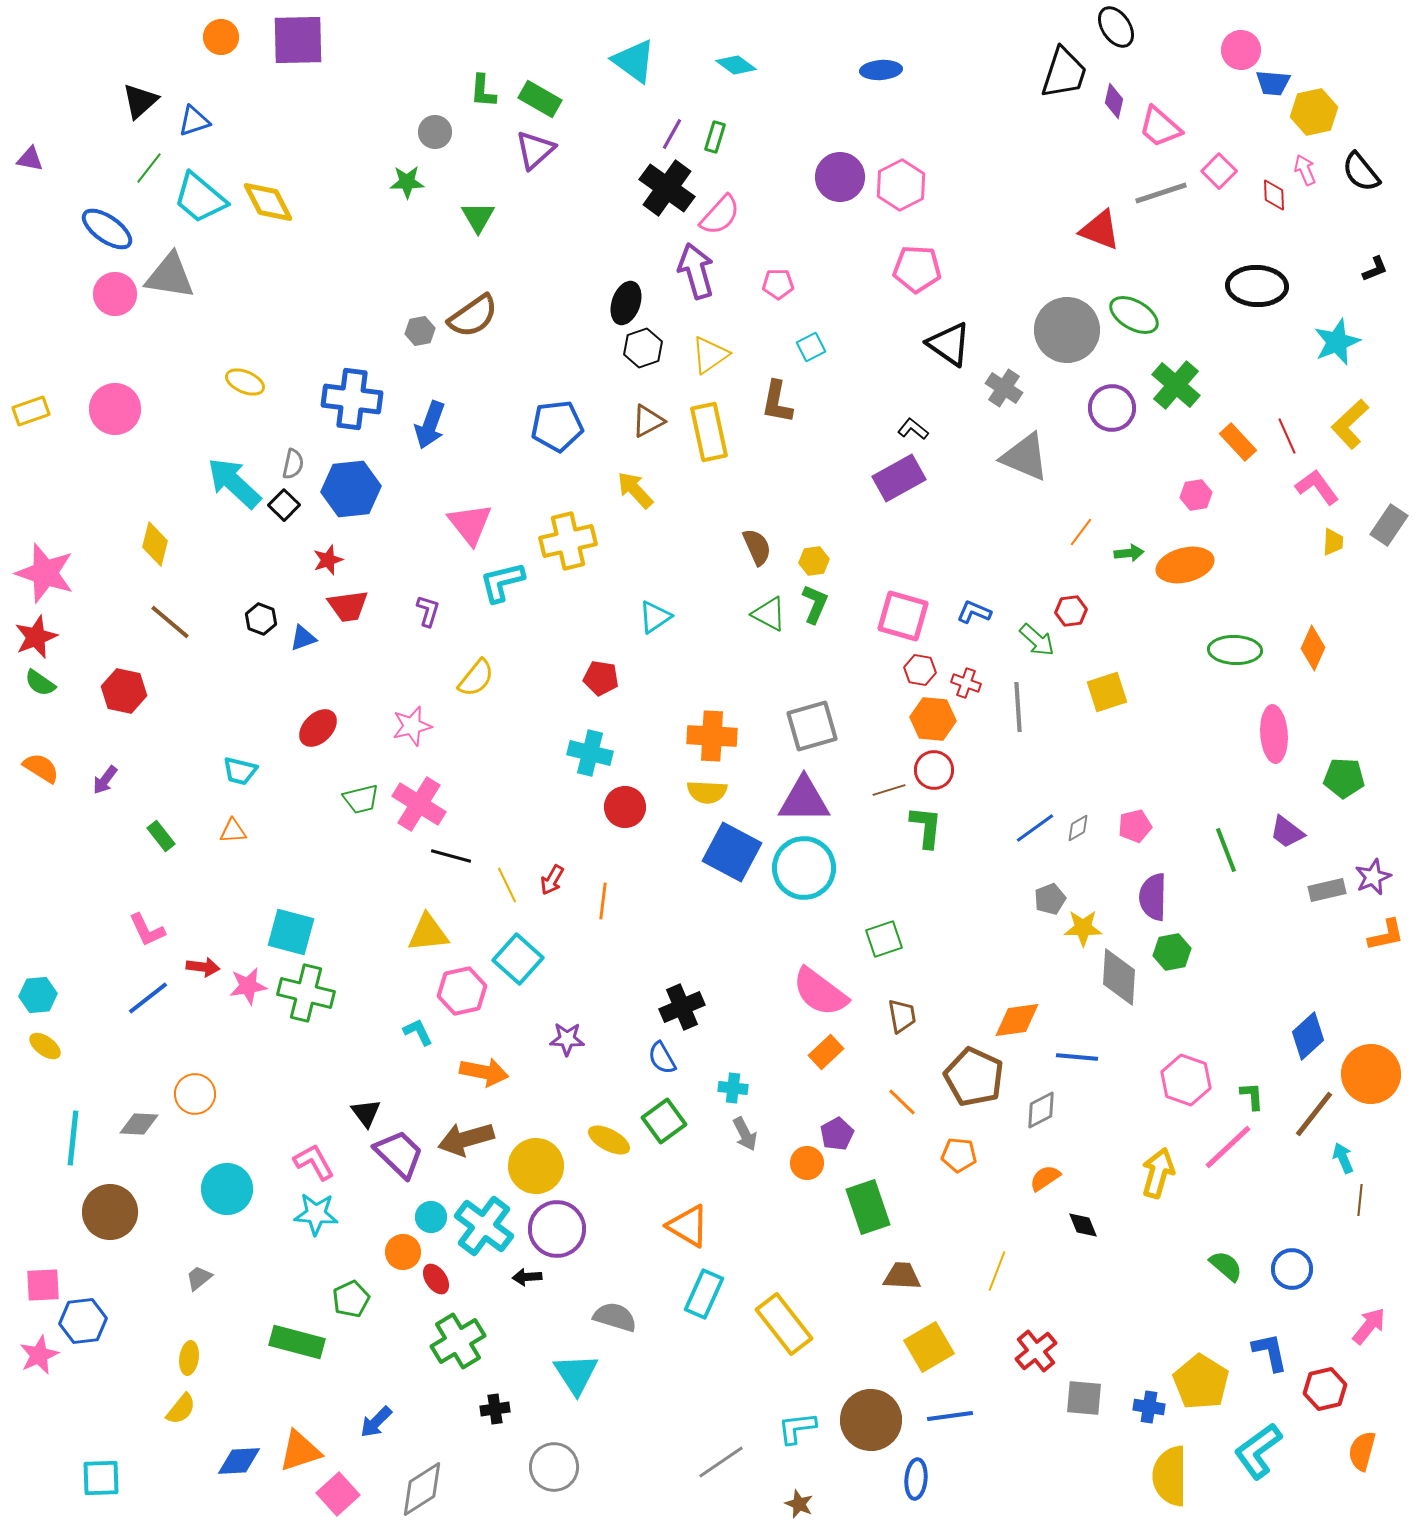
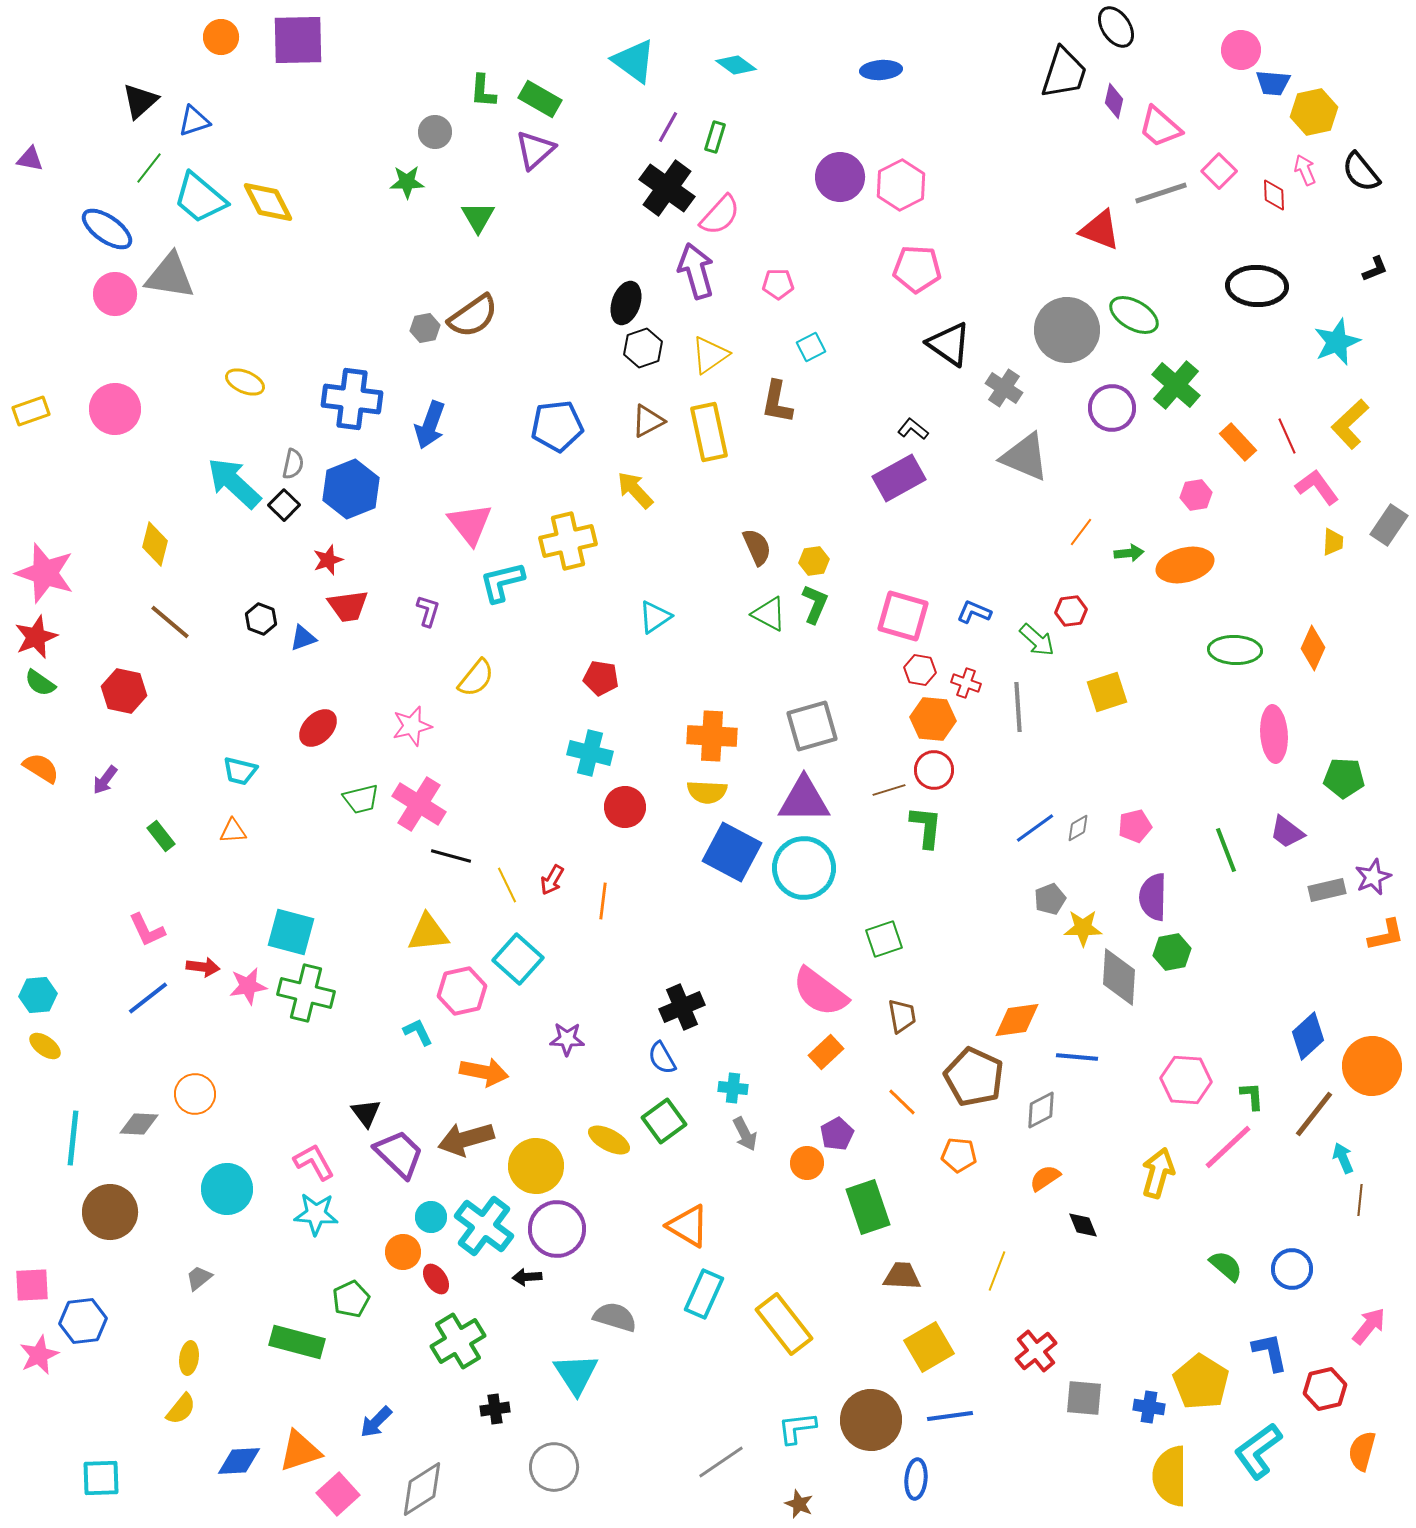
purple line at (672, 134): moved 4 px left, 7 px up
gray hexagon at (420, 331): moved 5 px right, 3 px up
blue hexagon at (351, 489): rotated 16 degrees counterclockwise
orange circle at (1371, 1074): moved 1 px right, 8 px up
pink hexagon at (1186, 1080): rotated 15 degrees counterclockwise
pink square at (43, 1285): moved 11 px left
